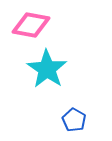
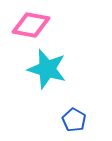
cyan star: rotated 18 degrees counterclockwise
